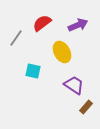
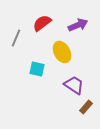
gray line: rotated 12 degrees counterclockwise
cyan square: moved 4 px right, 2 px up
